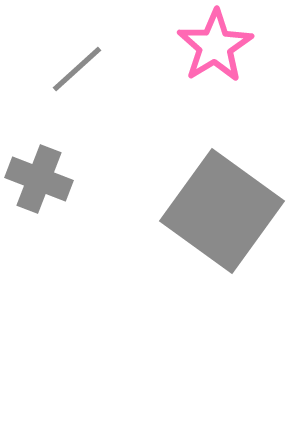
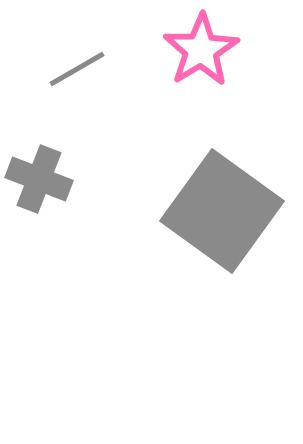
pink star: moved 14 px left, 4 px down
gray line: rotated 12 degrees clockwise
